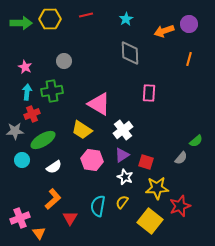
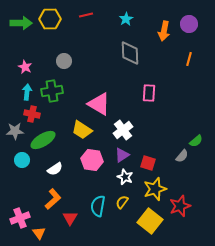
orange arrow: rotated 60 degrees counterclockwise
red cross: rotated 35 degrees clockwise
gray semicircle: moved 1 px right, 2 px up
red square: moved 2 px right, 1 px down
white semicircle: moved 1 px right, 2 px down
yellow star: moved 2 px left, 1 px down; rotated 15 degrees counterclockwise
